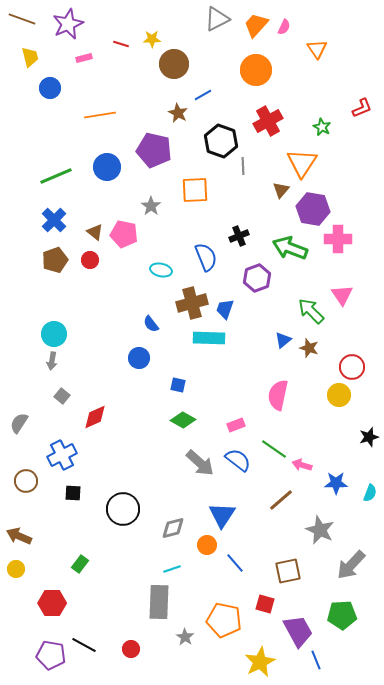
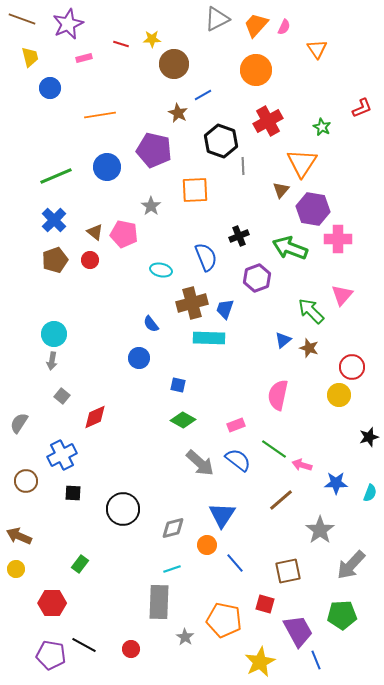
pink triangle at (342, 295): rotated 15 degrees clockwise
gray star at (320, 530): rotated 12 degrees clockwise
